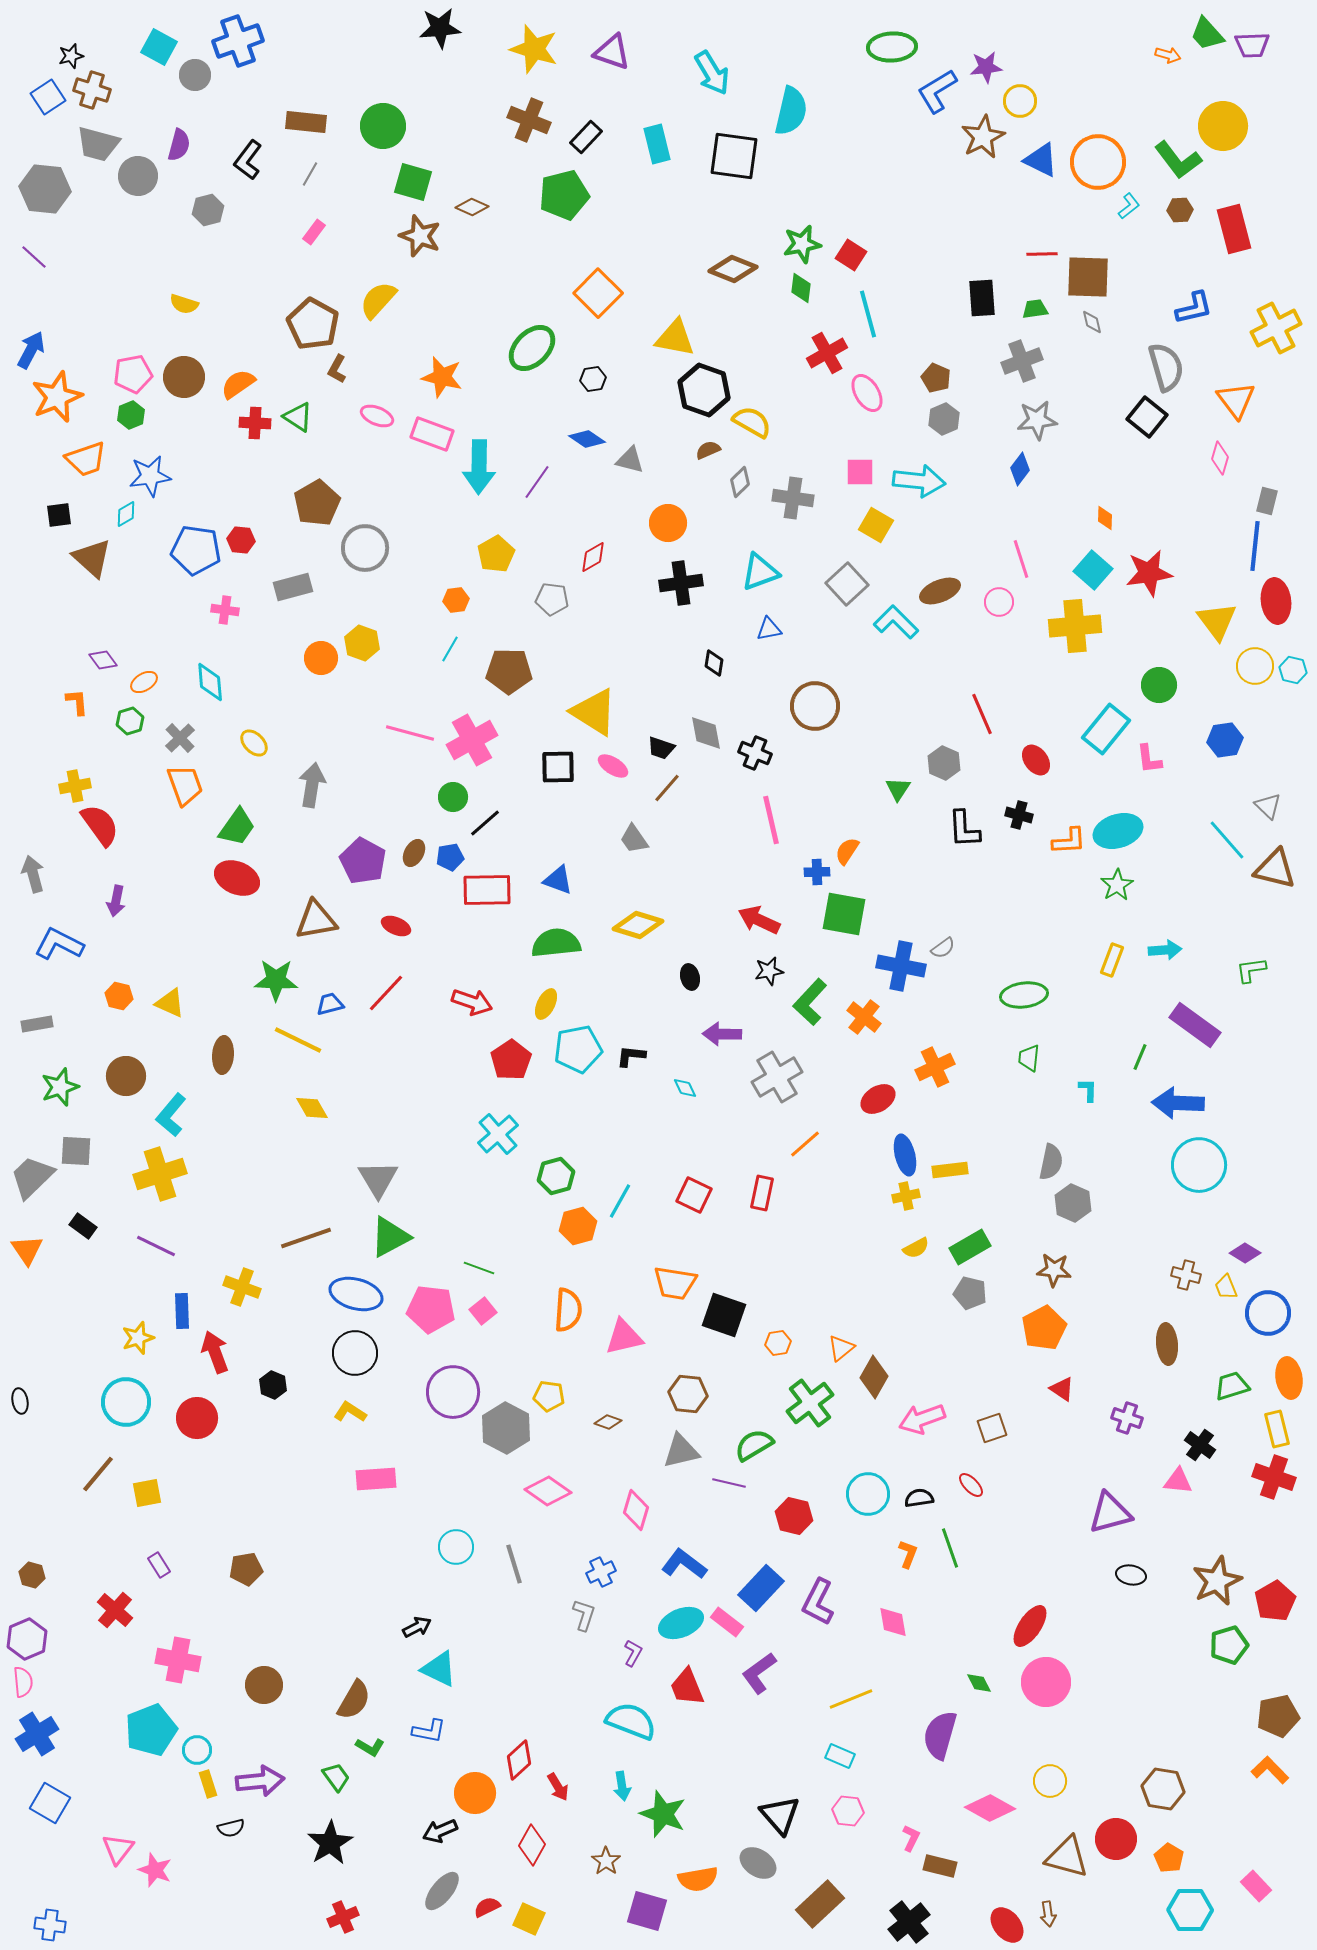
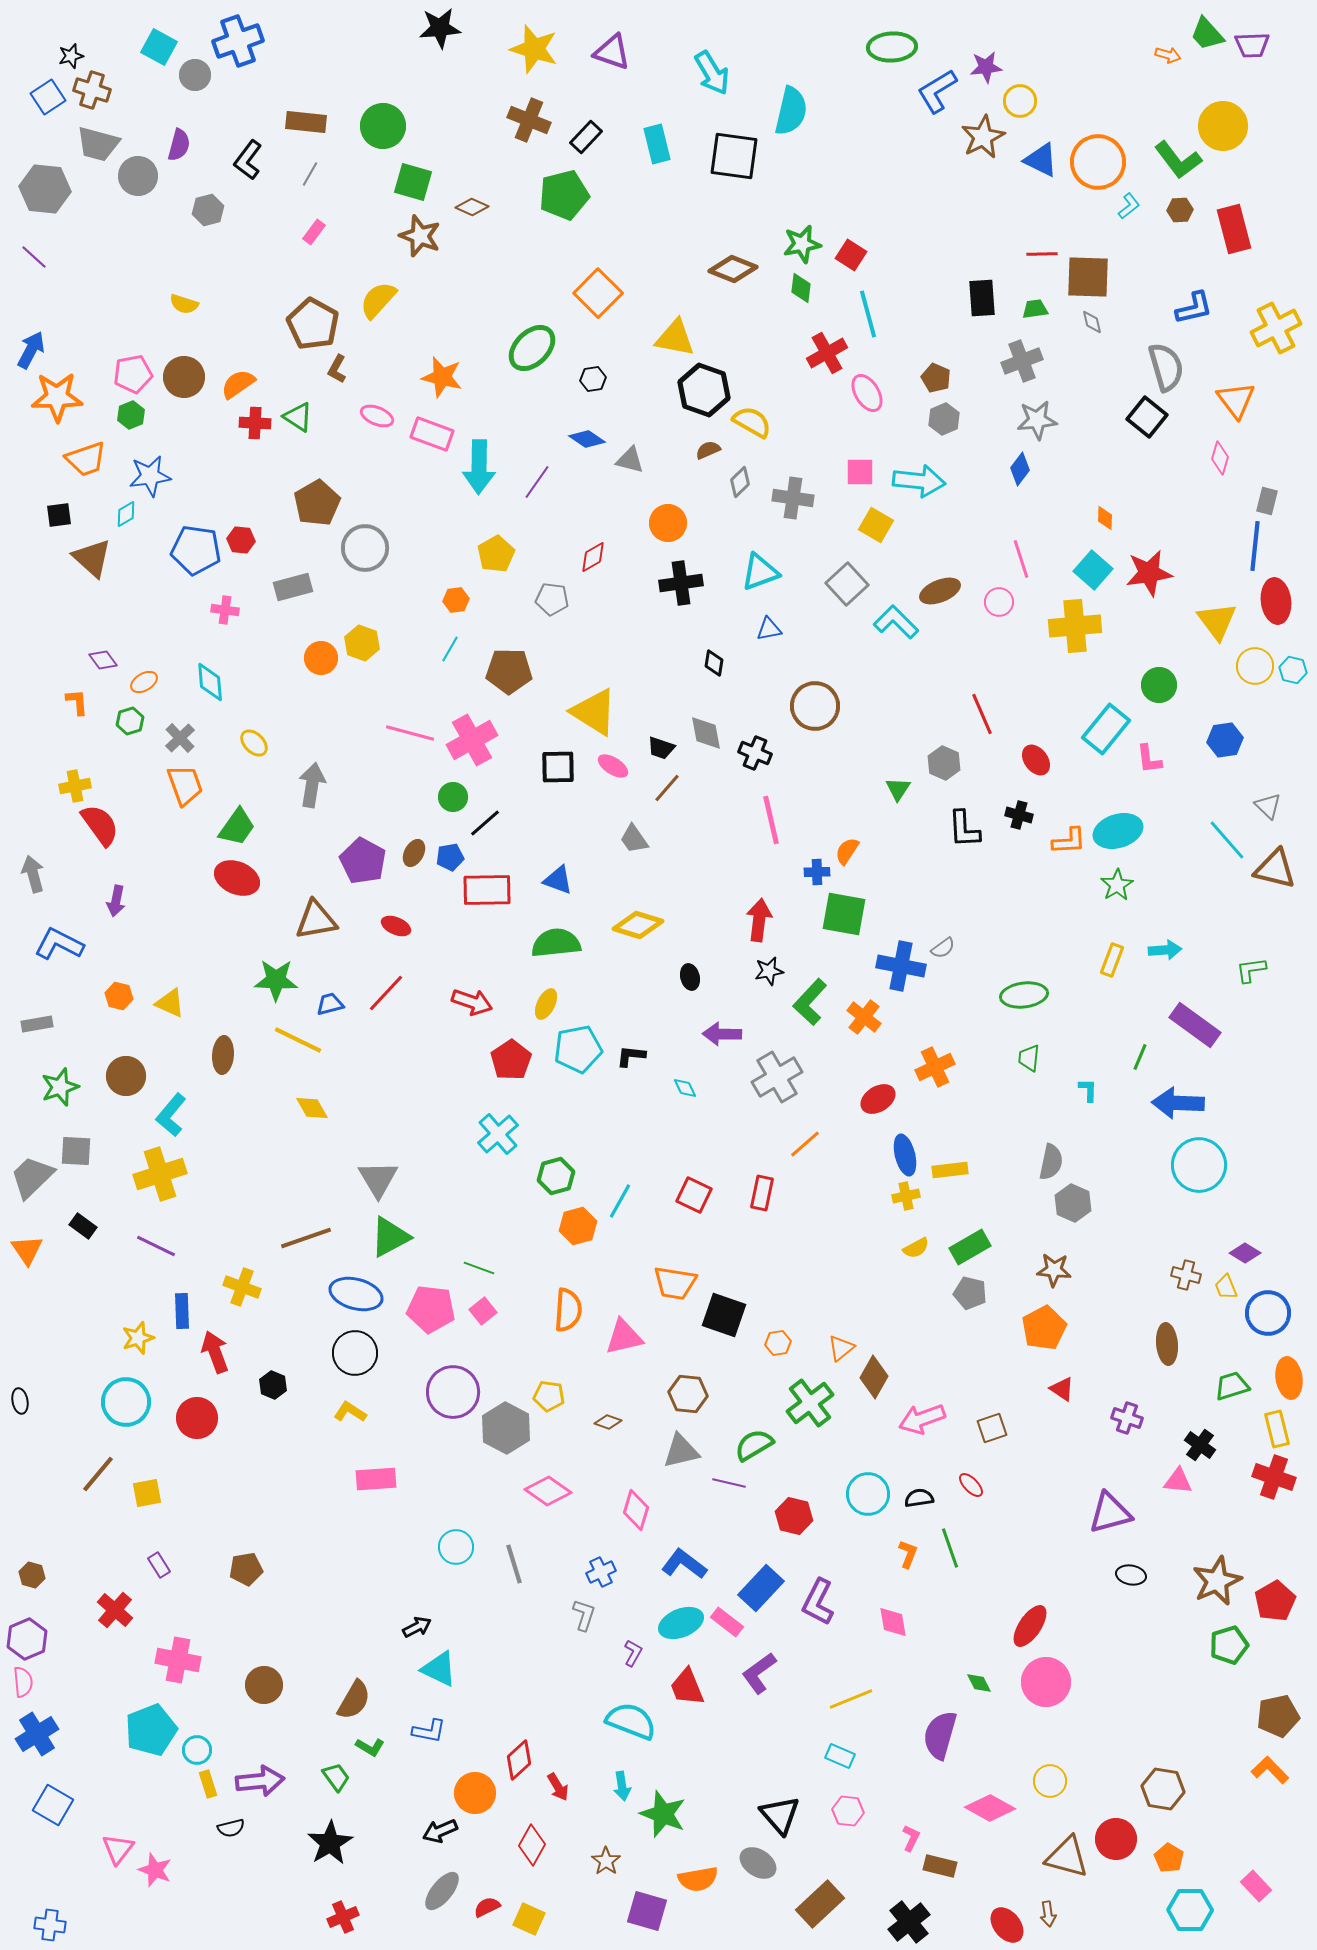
orange star at (57, 397): rotated 21 degrees clockwise
red arrow at (759, 920): rotated 72 degrees clockwise
blue square at (50, 1803): moved 3 px right, 2 px down
